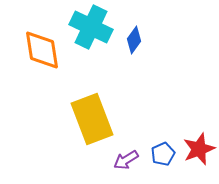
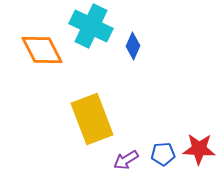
cyan cross: moved 1 px up
blue diamond: moved 1 px left, 6 px down; rotated 12 degrees counterclockwise
orange diamond: rotated 18 degrees counterclockwise
red star: rotated 24 degrees clockwise
blue pentagon: rotated 20 degrees clockwise
